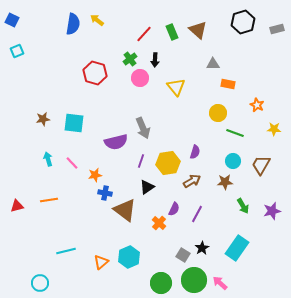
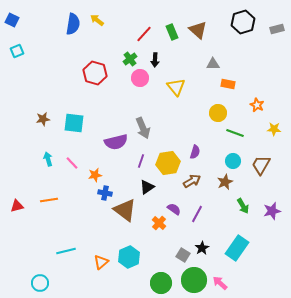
brown star at (225, 182): rotated 21 degrees counterclockwise
purple semicircle at (174, 209): rotated 80 degrees counterclockwise
